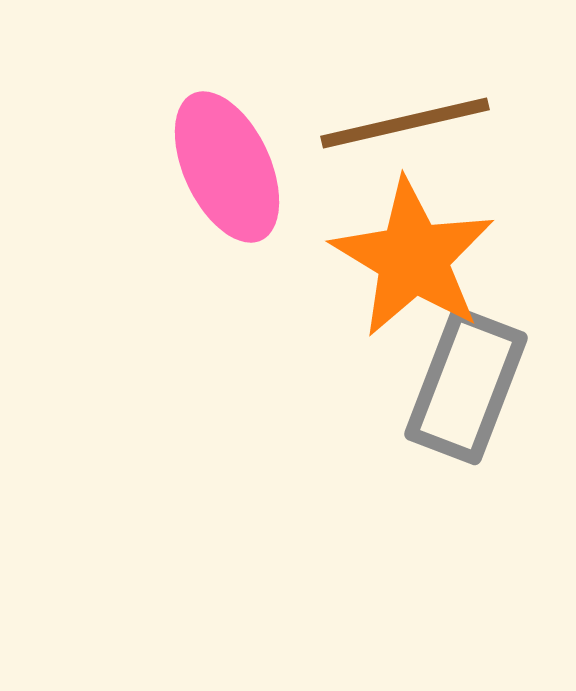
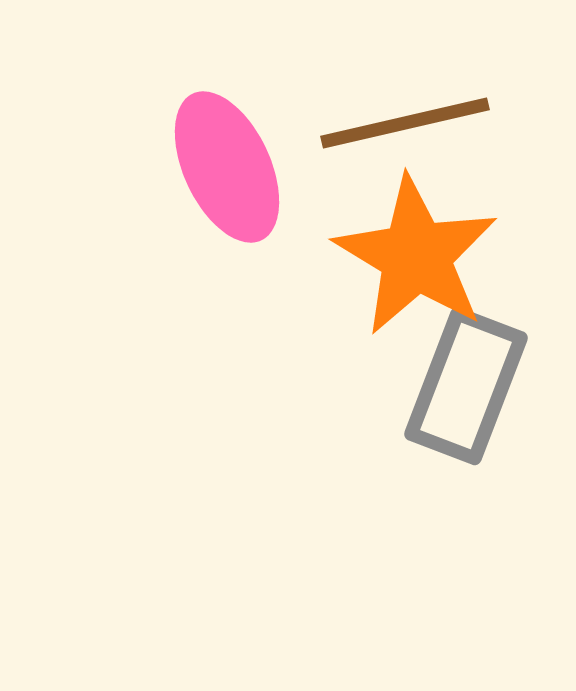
orange star: moved 3 px right, 2 px up
